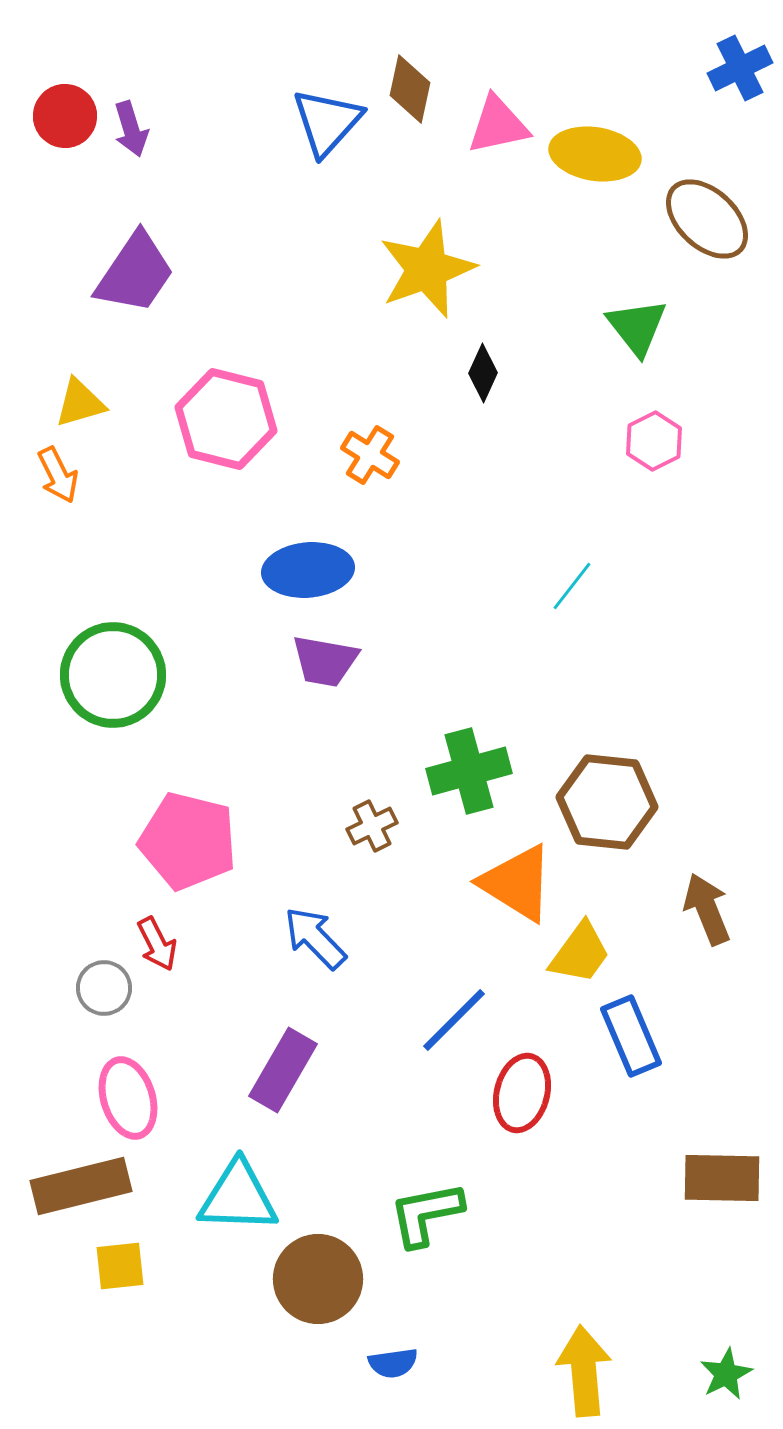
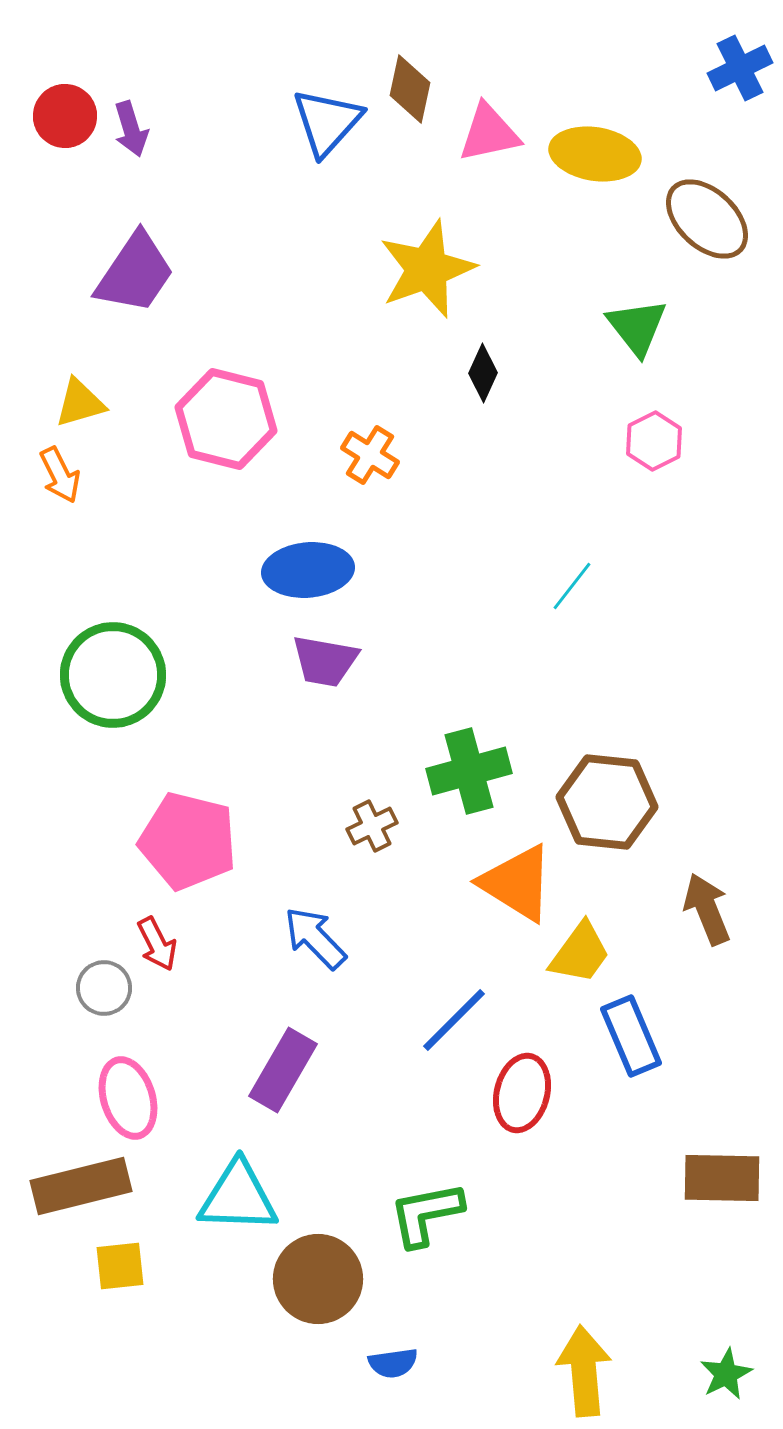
pink triangle at (498, 125): moved 9 px left, 8 px down
orange arrow at (58, 475): moved 2 px right
